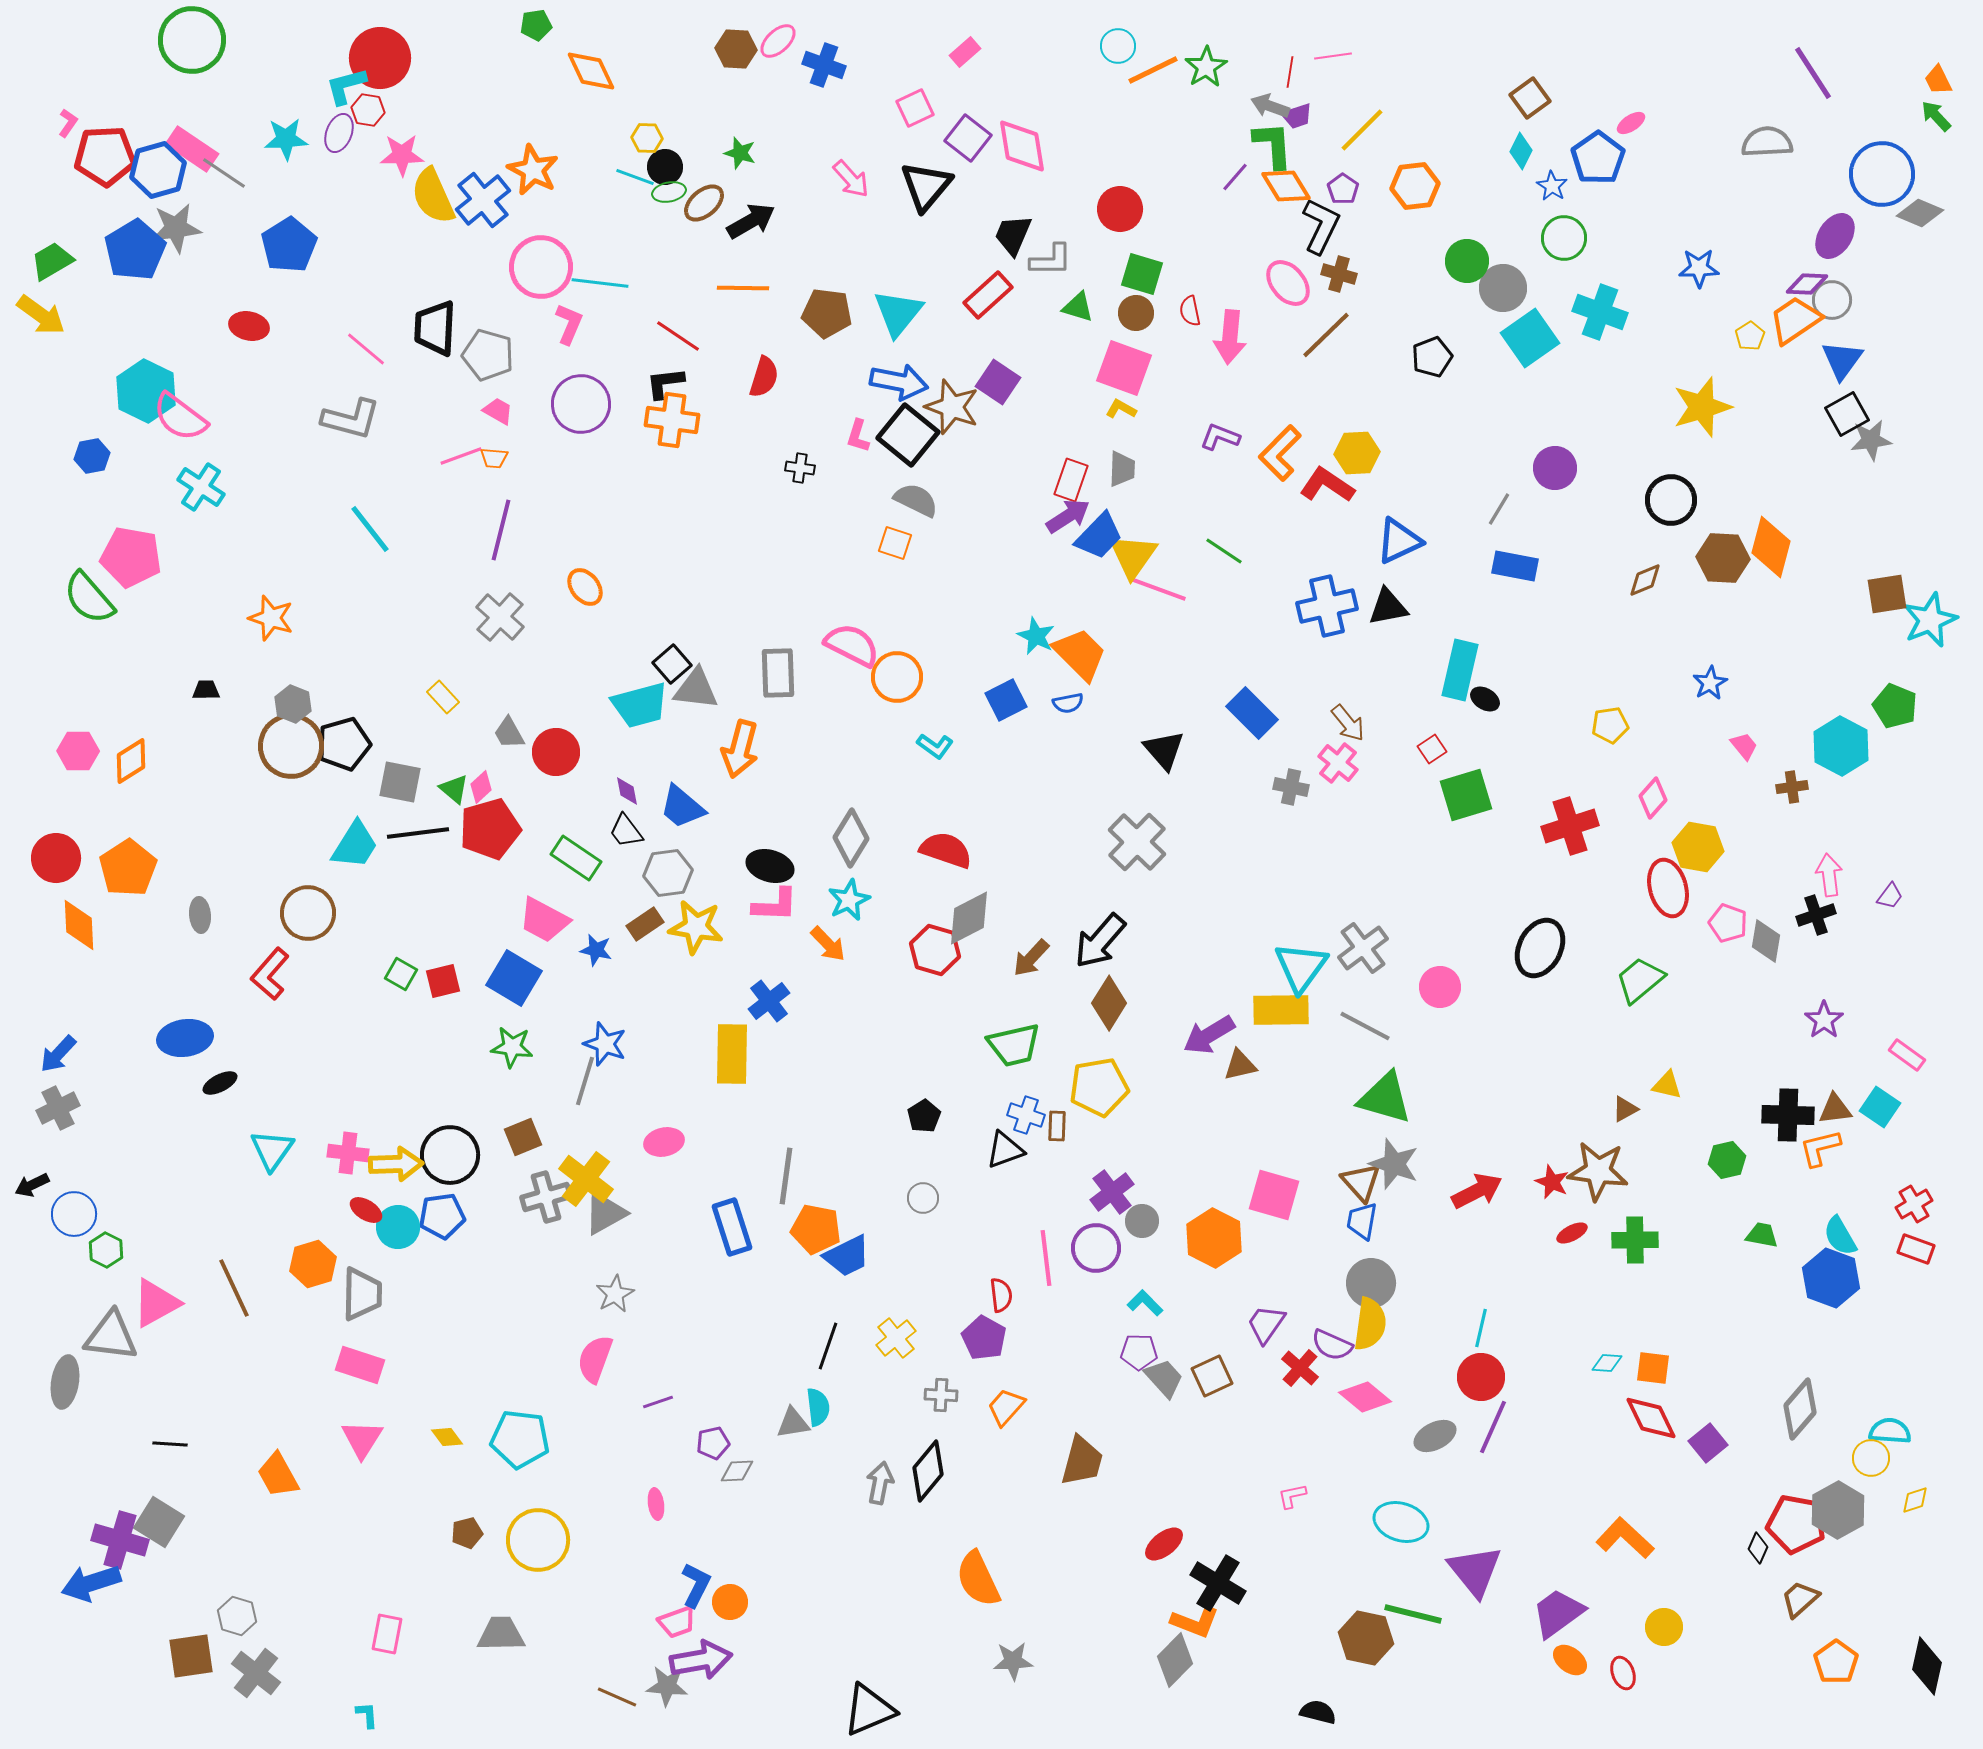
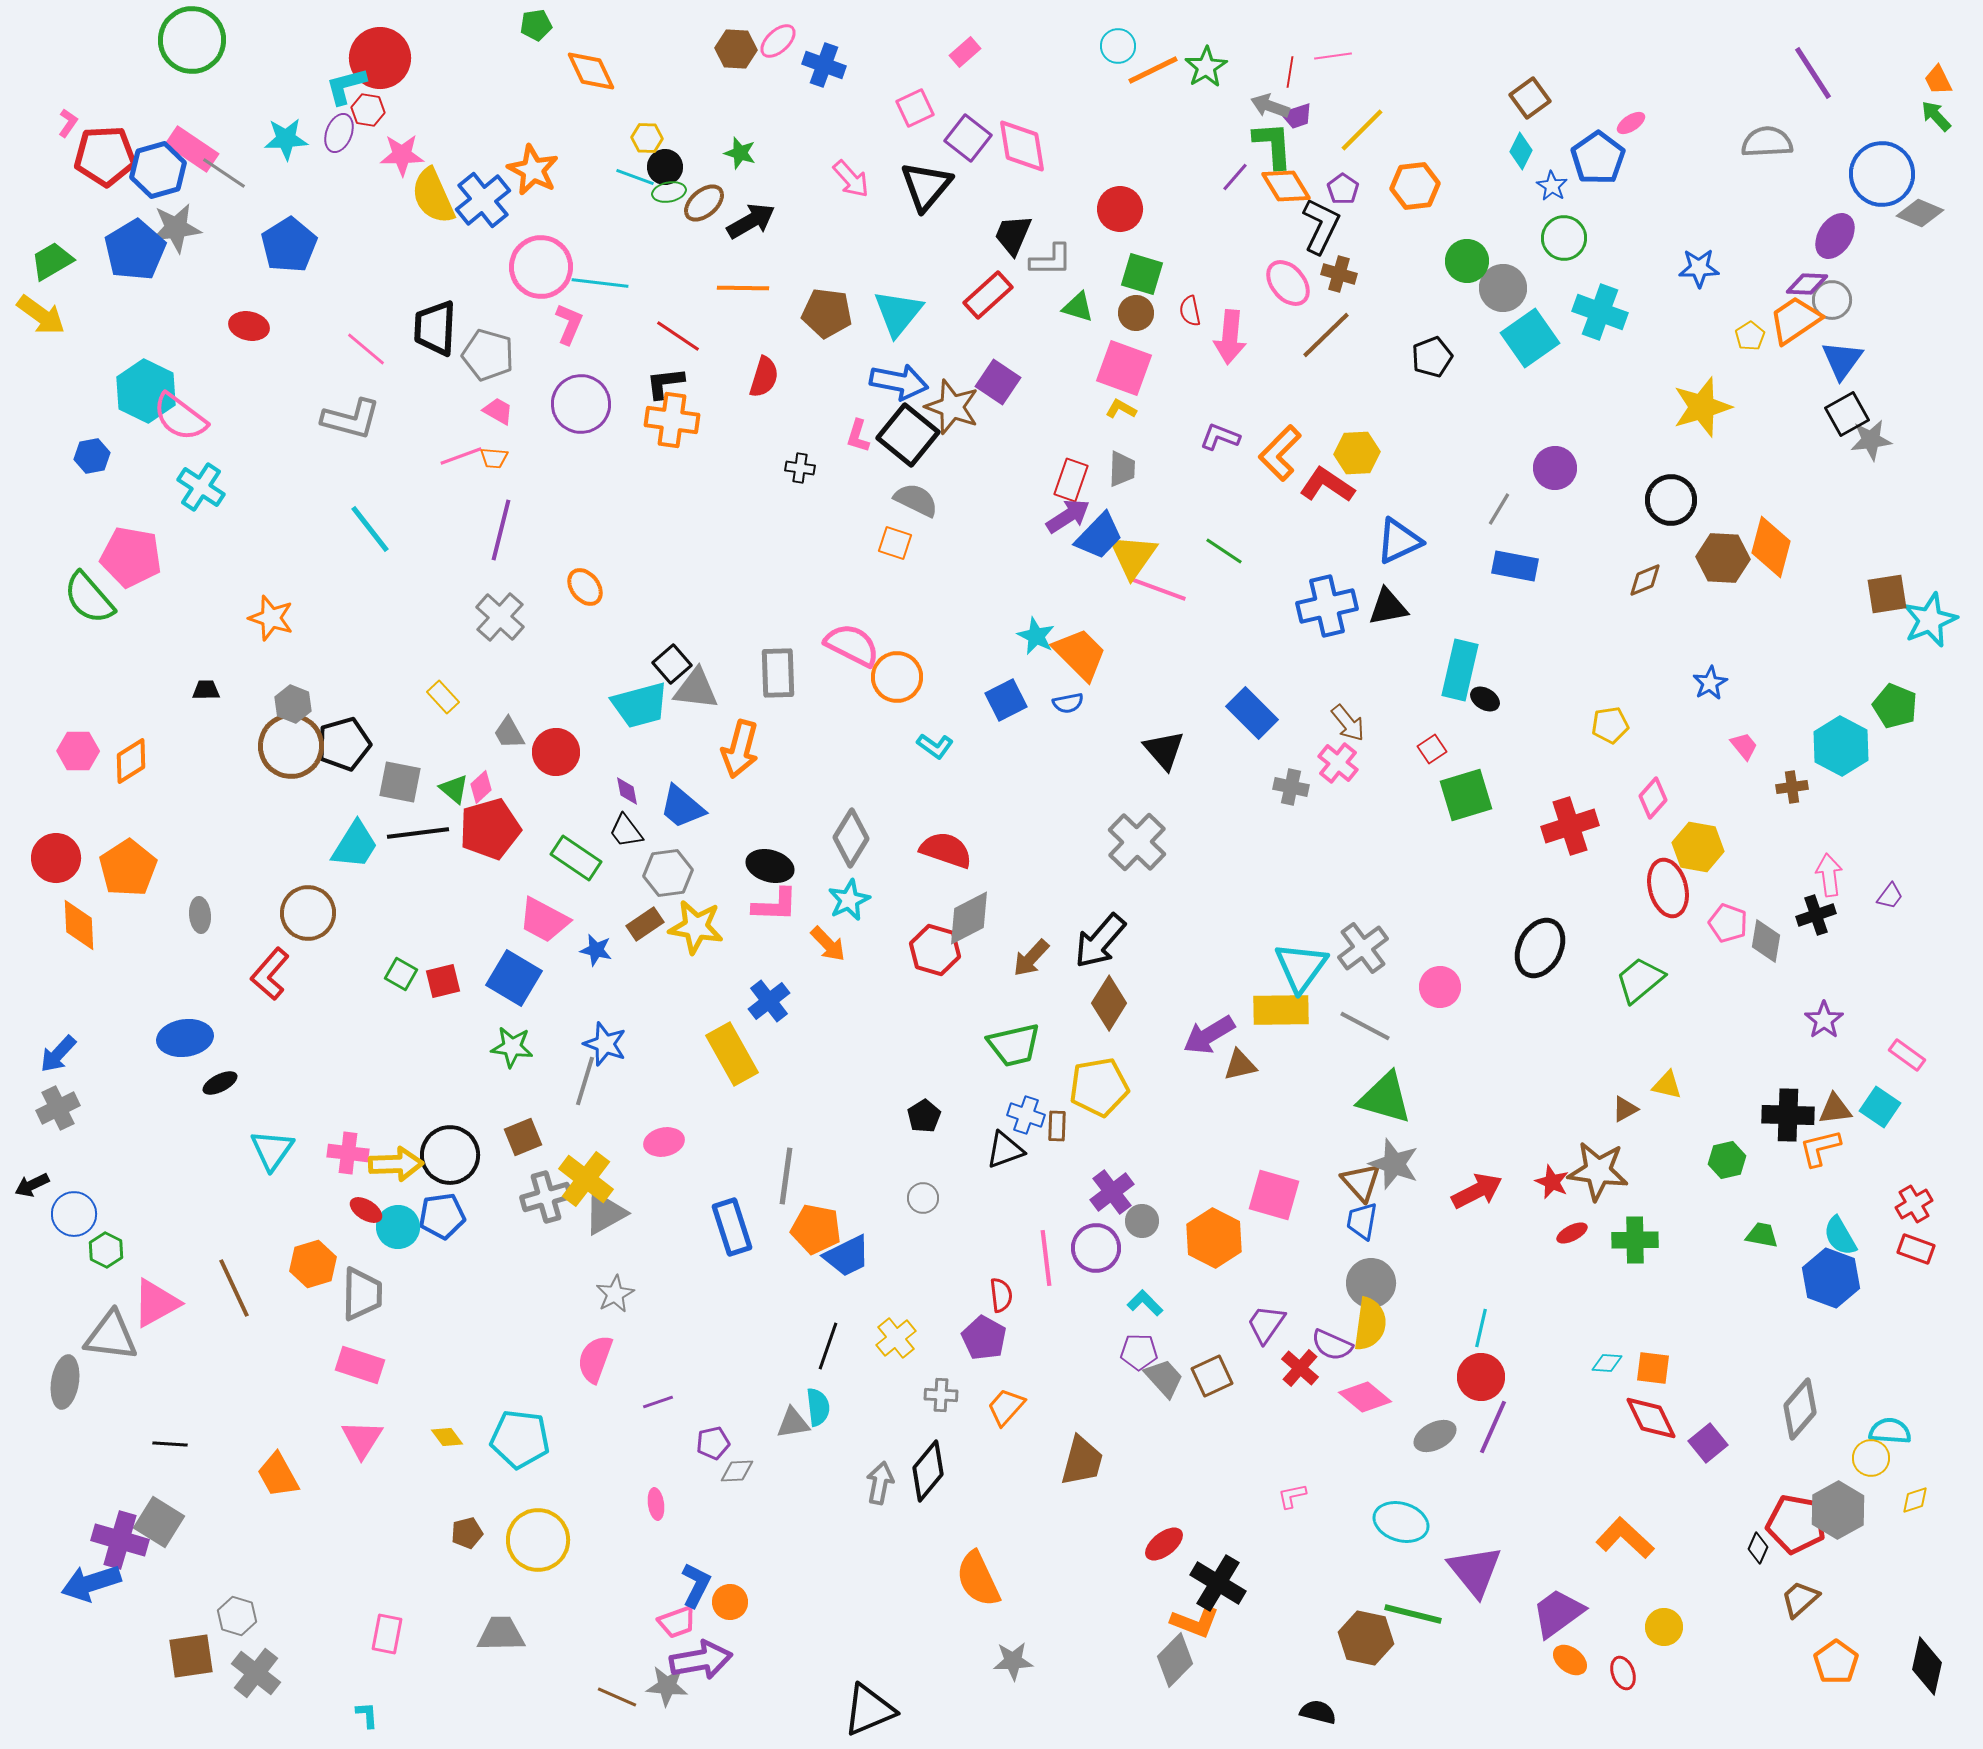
yellow rectangle at (732, 1054): rotated 30 degrees counterclockwise
